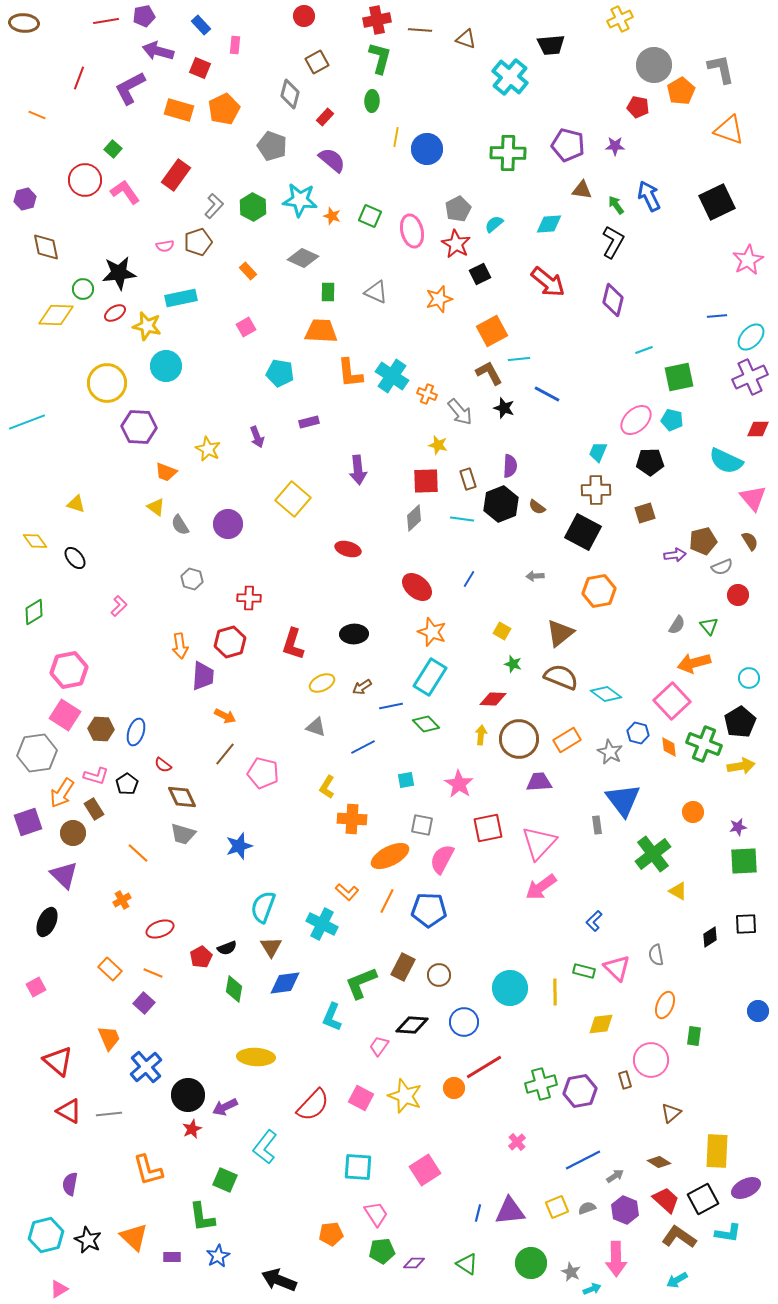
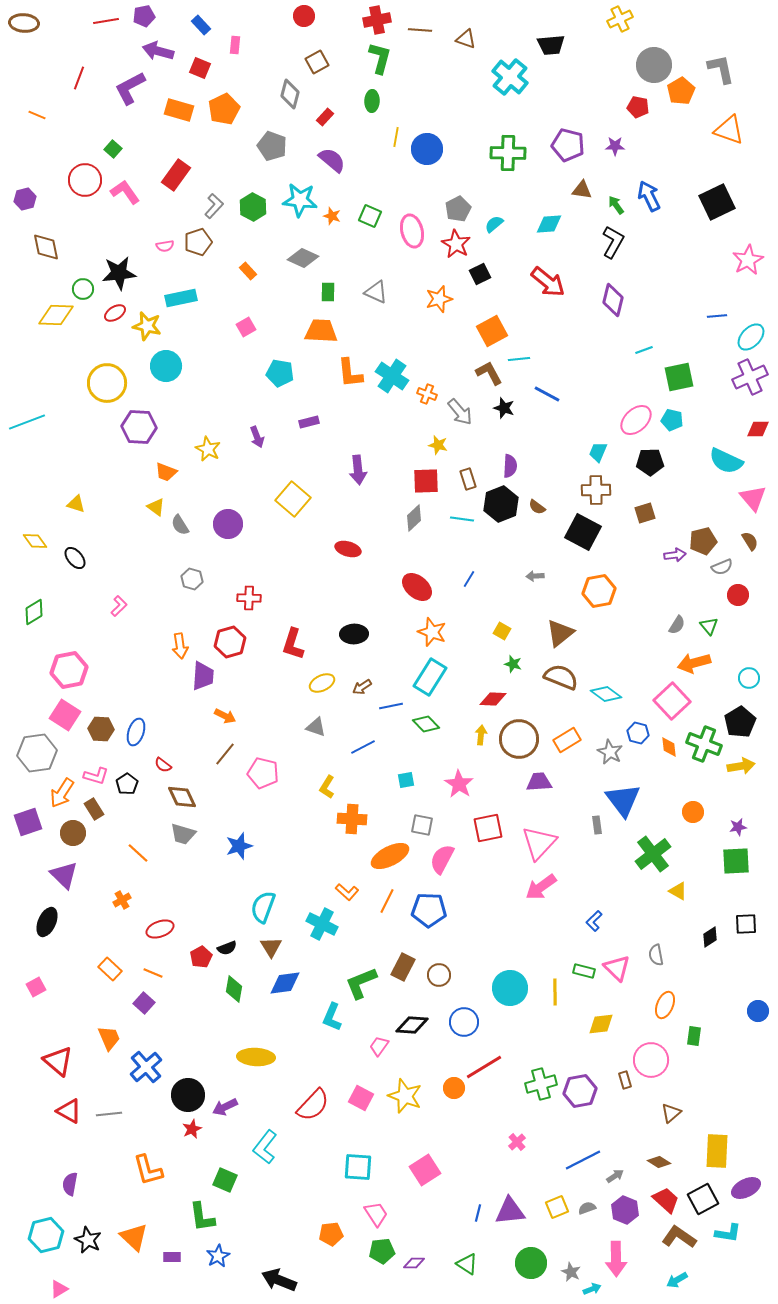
green square at (744, 861): moved 8 px left
